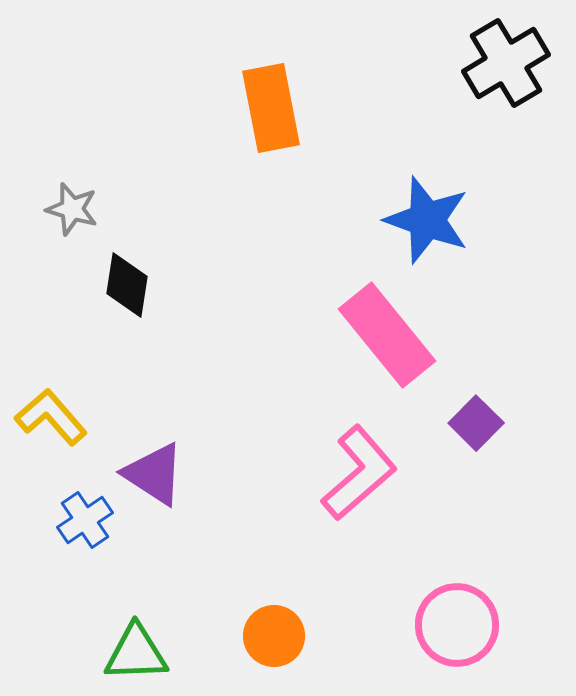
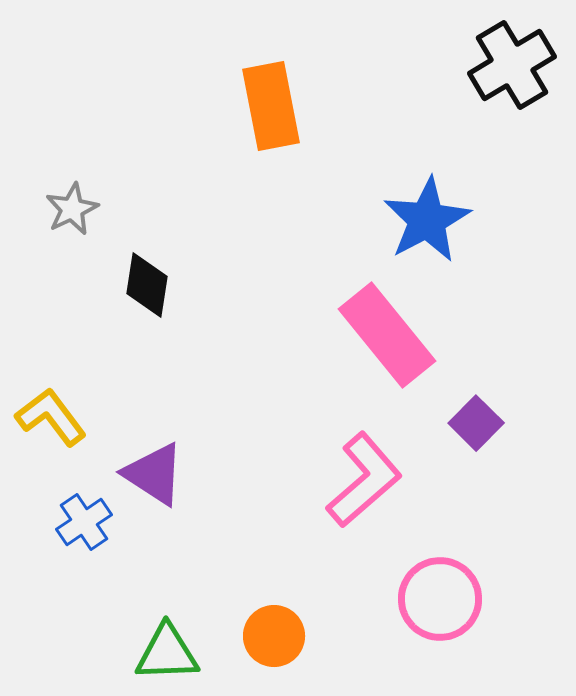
black cross: moved 6 px right, 2 px down
orange rectangle: moved 2 px up
gray star: rotated 30 degrees clockwise
blue star: rotated 24 degrees clockwise
black diamond: moved 20 px right
yellow L-shape: rotated 4 degrees clockwise
pink L-shape: moved 5 px right, 7 px down
blue cross: moved 1 px left, 2 px down
pink circle: moved 17 px left, 26 px up
green triangle: moved 31 px right
